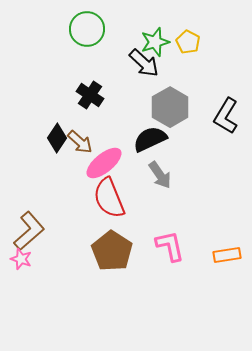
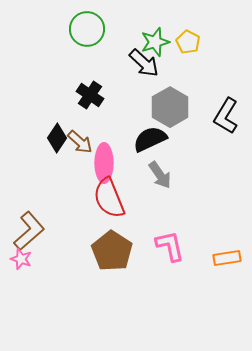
pink ellipse: rotated 51 degrees counterclockwise
orange rectangle: moved 3 px down
